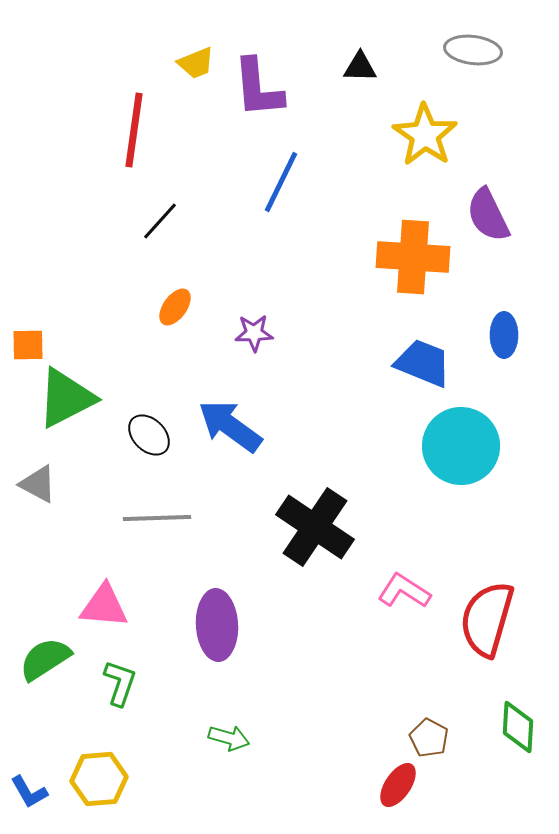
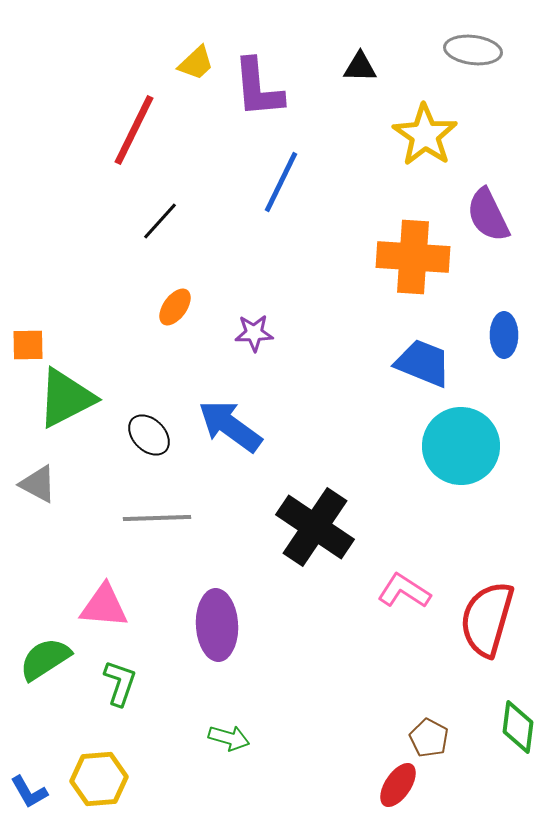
yellow trapezoid: rotated 21 degrees counterclockwise
red line: rotated 18 degrees clockwise
green diamond: rotated 4 degrees clockwise
